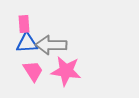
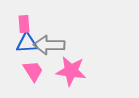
gray arrow: moved 2 px left
pink star: moved 5 px right
